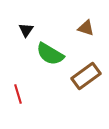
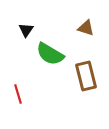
brown rectangle: rotated 68 degrees counterclockwise
